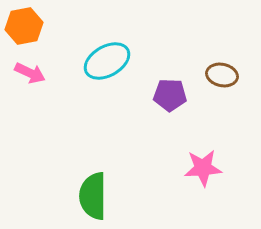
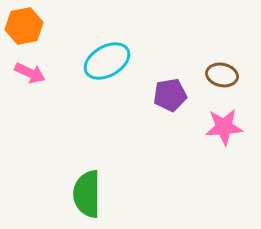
purple pentagon: rotated 12 degrees counterclockwise
pink star: moved 21 px right, 41 px up
green semicircle: moved 6 px left, 2 px up
